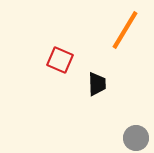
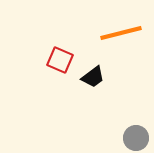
orange line: moved 4 px left, 3 px down; rotated 45 degrees clockwise
black trapezoid: moved 4 px left, 7 px up; rotated 55 degrees clockwise
